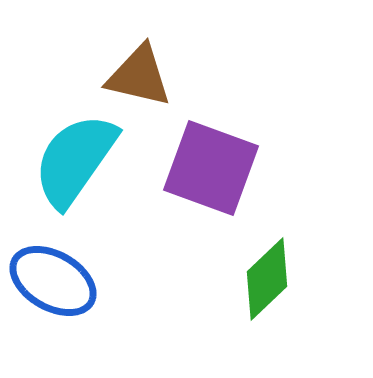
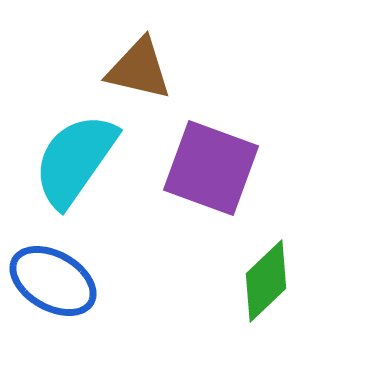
brown triangle: moved 7 px up
green diamond: moved 1 px left, 2 px down
